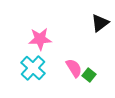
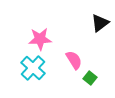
pink semicircle: moved 8 px up
green square: moved 1 px right, 3 px down
